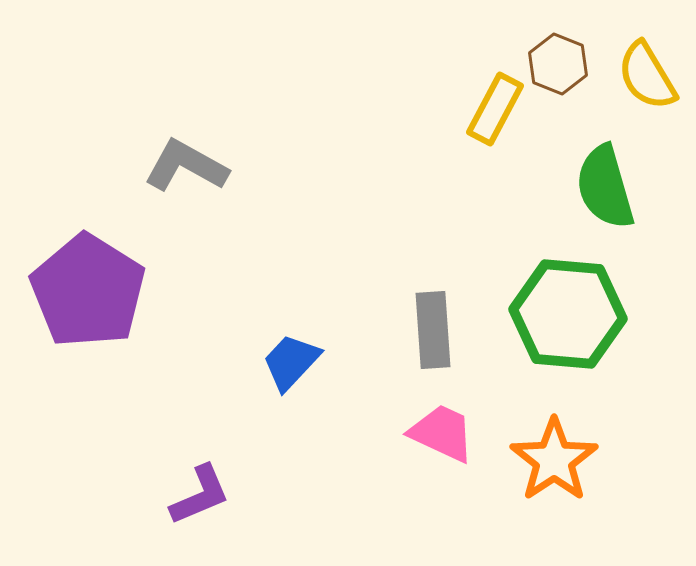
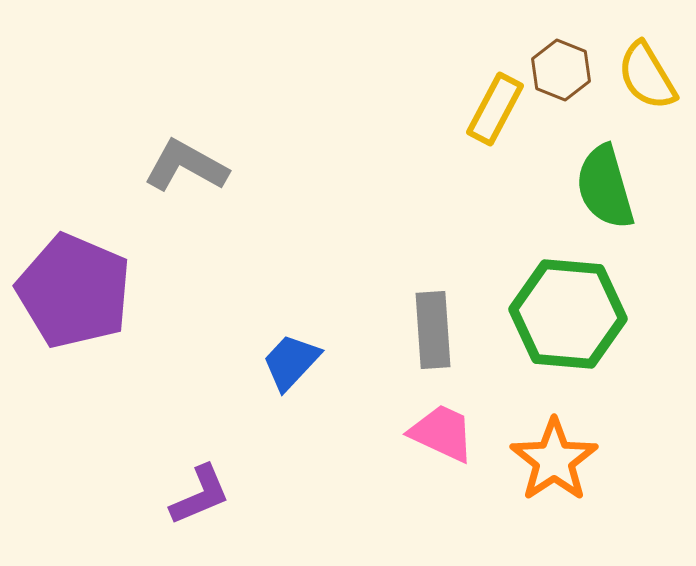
brown hexagon: moved 3 px right, 6 px down
purple pentagon: moved 14 px left; rotated 9 degrees counterclockwise
